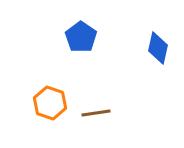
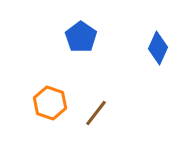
blue diamond: rotated 12 degrees clockwise
brown line: rotated 44 degrees counterclockwise
